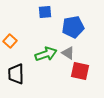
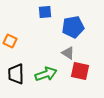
orange square: rotated 16 degrees counterclockwise
green arrow: moved 20 px down
